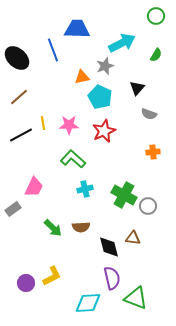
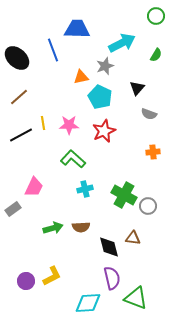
orange triangle: moved 1 px left
green arrow: rotated 60 degrees counterclockwise
purple circle: moved 2 px up
